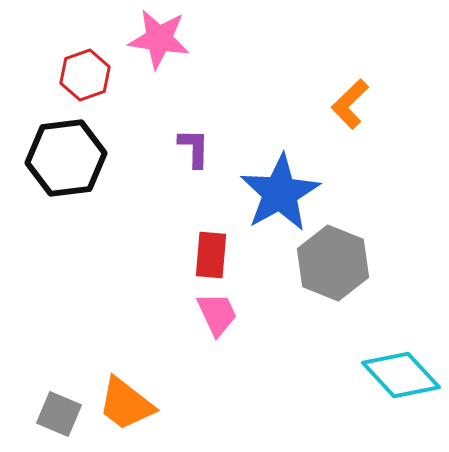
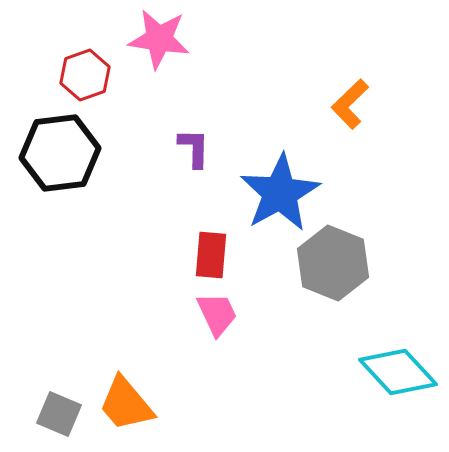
black hexagon: moved 6 px left, 5 px up
cyan diamond: moved 3 px left, 3 px up
orange trapezoid: rotated 12 degrees clockwise
